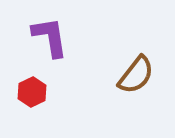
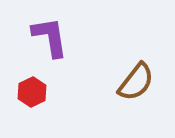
brown semicircle: moved 7 px down
